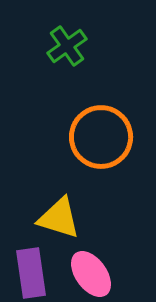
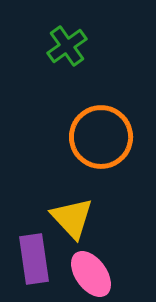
yellow triangle: moved 13 px right; rotated 30 degrees clockwise
purple rectangle: moved 3 px right, 14 px up
